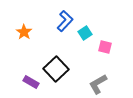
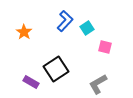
cyan square: moved 2 px right, 5 px up
black square: rotated 10 degrees clockwise
